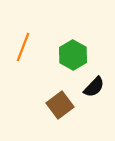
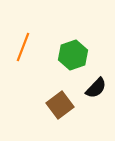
green hexagon: rotated 12 degrees clockwise
black semicircle: moved 2 px right, 1 px down
